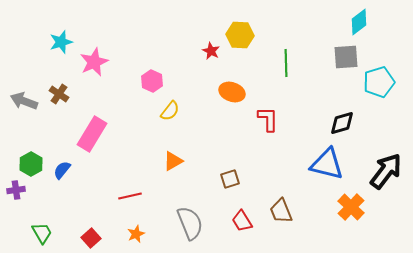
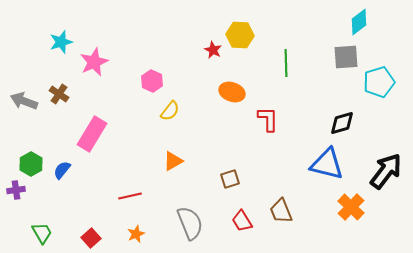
red star: moved 2 px right, 1 px up
